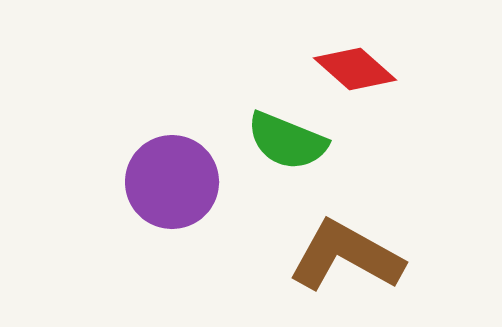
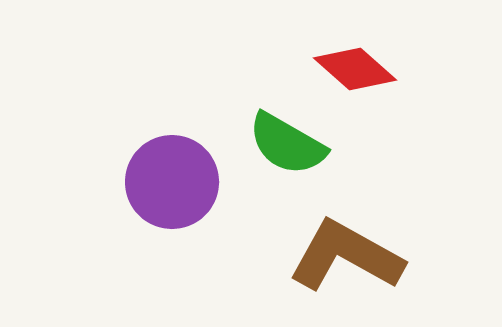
green semicircle: moved 3 px down; rotated 8 degrees clockwise
